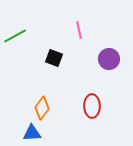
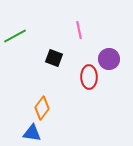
red ellipse: moved 3 px left, 29 px up
blue triangle: rotated 12 degrees clockwise
